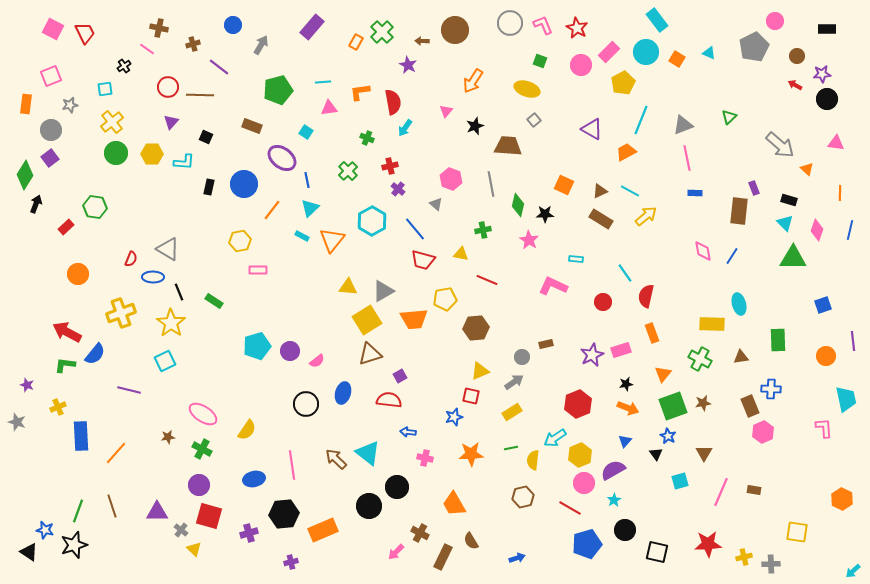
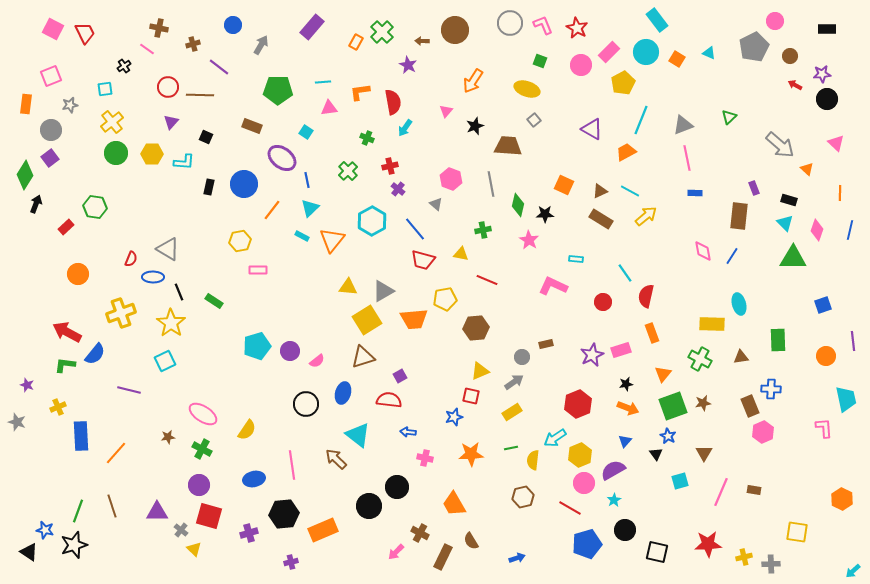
brown circle at (797, 56): moved 7 px left
green pentagon at (278, 90): rotated 16 degrees clockwise
pink triangle at (836, 143): rotated 36 degrees clockwise
brown rectangle at (739, 211): moved 5 px down
brown triangle at (370, 354): moved 7 px left, 3 px down
cyan triangle at (368, 453): moved 10 px left, 18 px up
